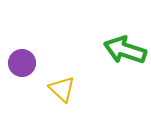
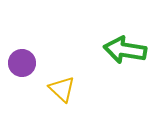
green arrow: rotated 9 degrees counterclockwise
